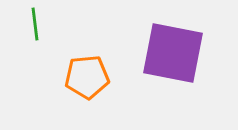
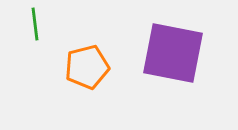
orange pentagon: moved 10 px up; rotated 9 degrees counterclockwise
